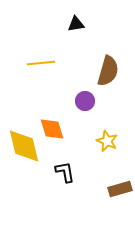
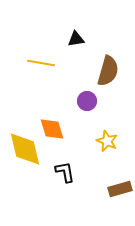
black triangle: moved 15 px down
yellow line: rotated 16 degrees clockwise
purple circle: moved 2 px right
yellow diamond: moved 1 px right, 3 px down
